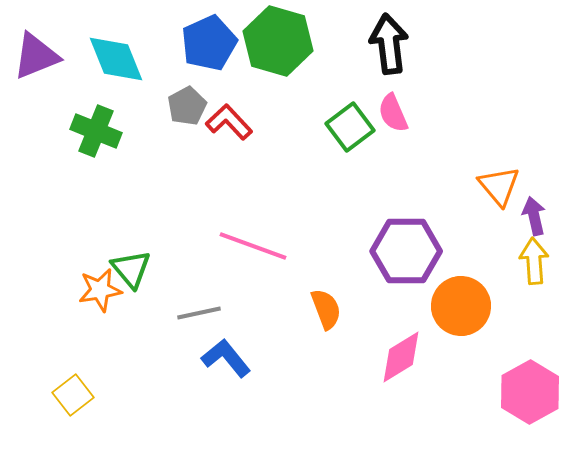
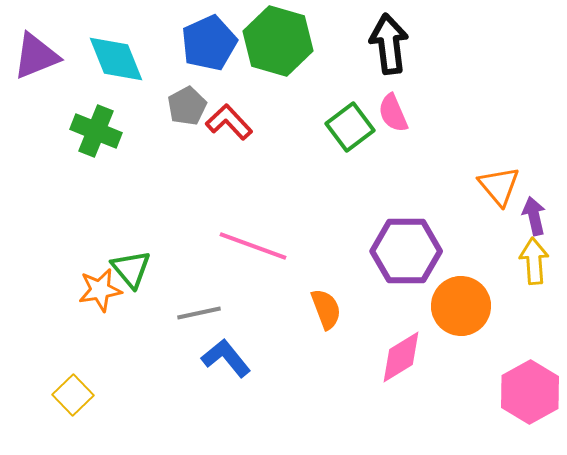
yellow square: rotated 6 degrees counterclockwise
